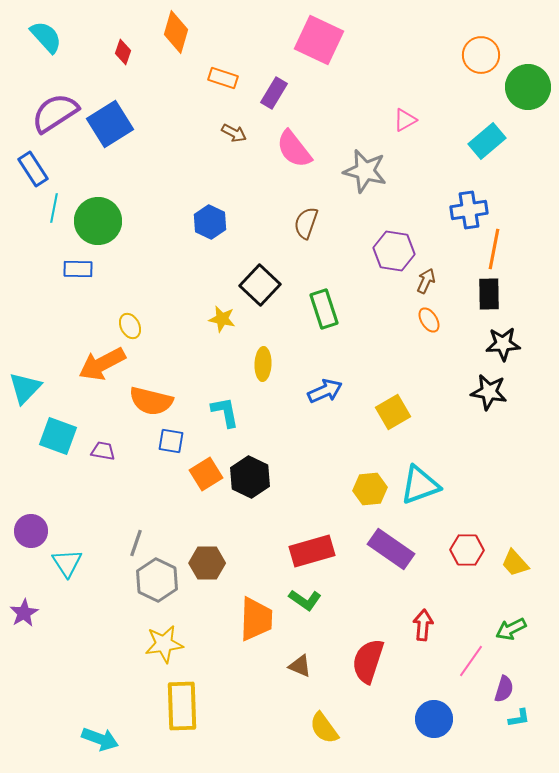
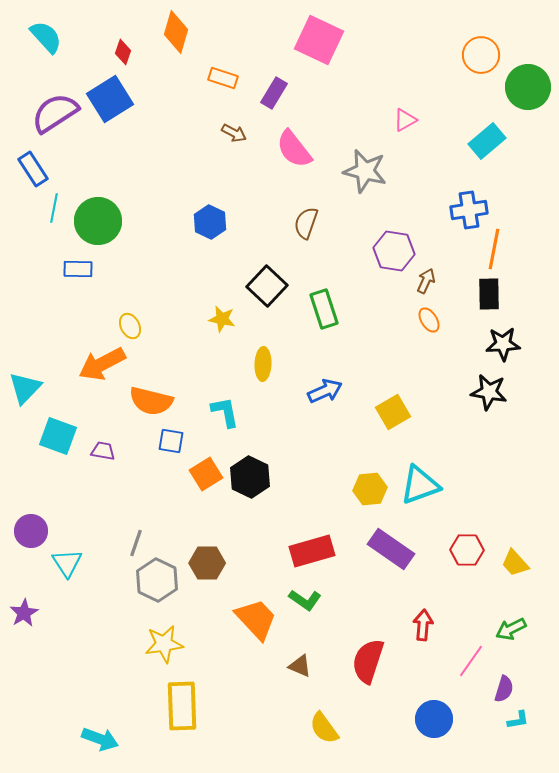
blue square at (110, 124): moved 25 px up
black square at (260, 285): moved 7 px right, 1 px down
orange trapezoid at (256, 619): rotated 45 degrees counterclockwise
cyan L-shape at (519, 718): moved 1 px left, 2 px down
